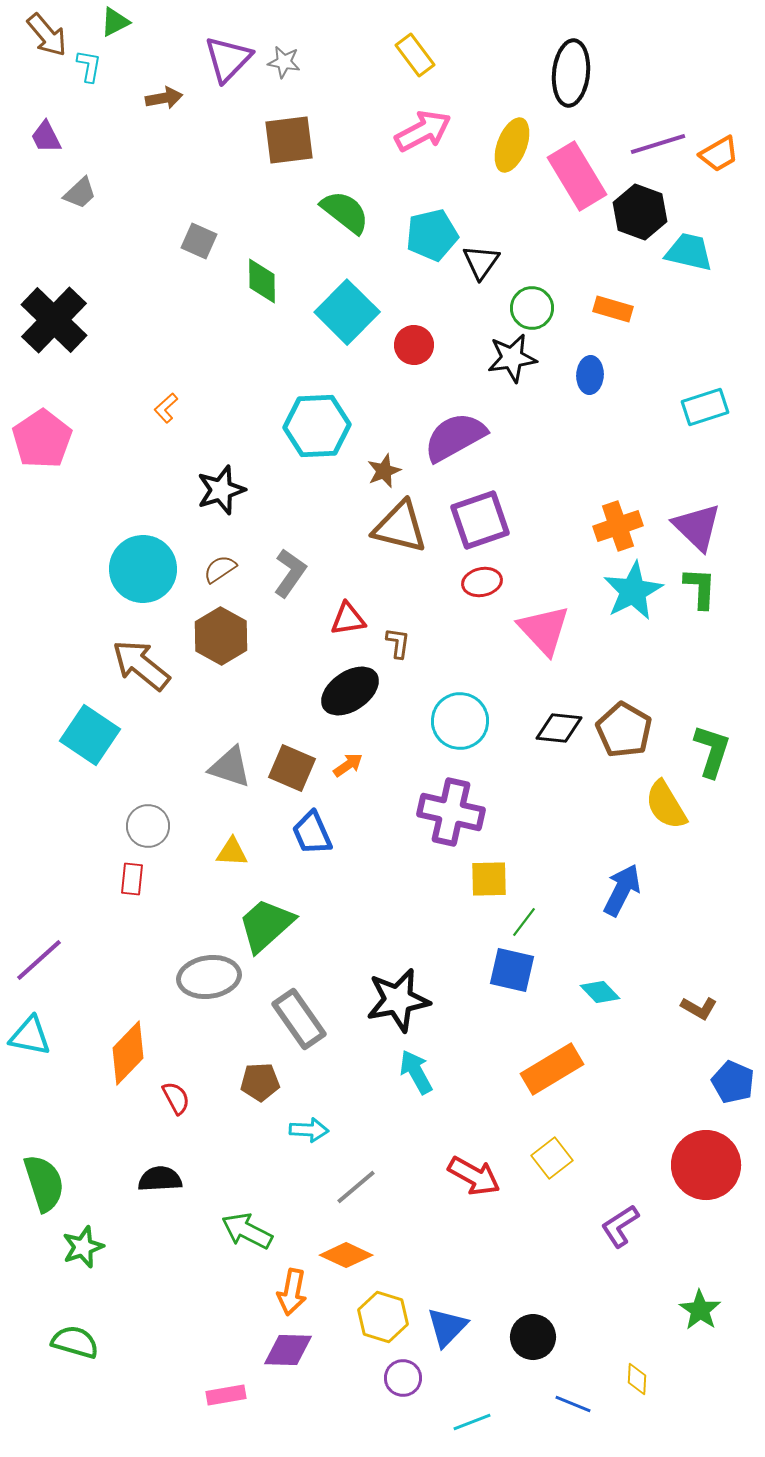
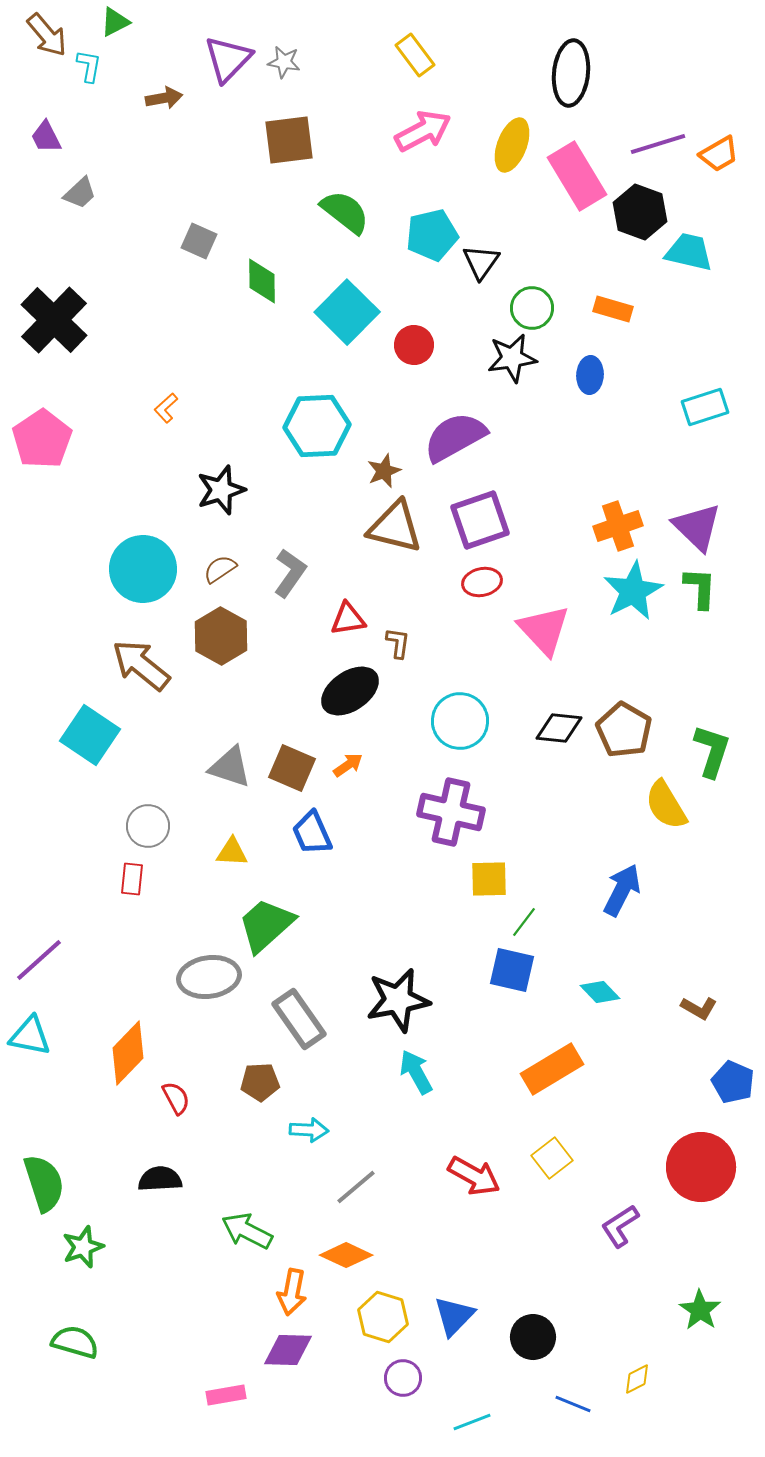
brown triangle at (400, 527): moved 5 px left
red circle at (706, 1165): moved 5 px left, 2 px down
blue triangle at (447, 1327): moved 7 px right, 11 px up
yellow diamond at (637, 1379): rotated 60 degrees clockwise
